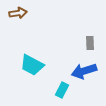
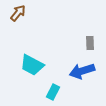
brown arrow: rotated 42 degrees counterclockwise
blue arrow: moved 2 px left
cyan rectangle: moved 9 px left, 2 px down
